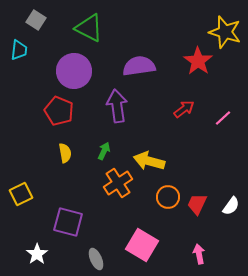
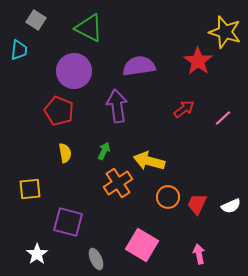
yellow square: moved 9 px right, 5 px up; rotated 20 degrees clockwise
white semicircle: rotated 30 degrees clockwise
